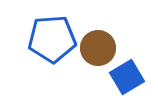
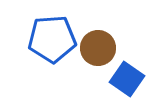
blue square: moved 2 px down; rotated 24 degrees counterclockwise
